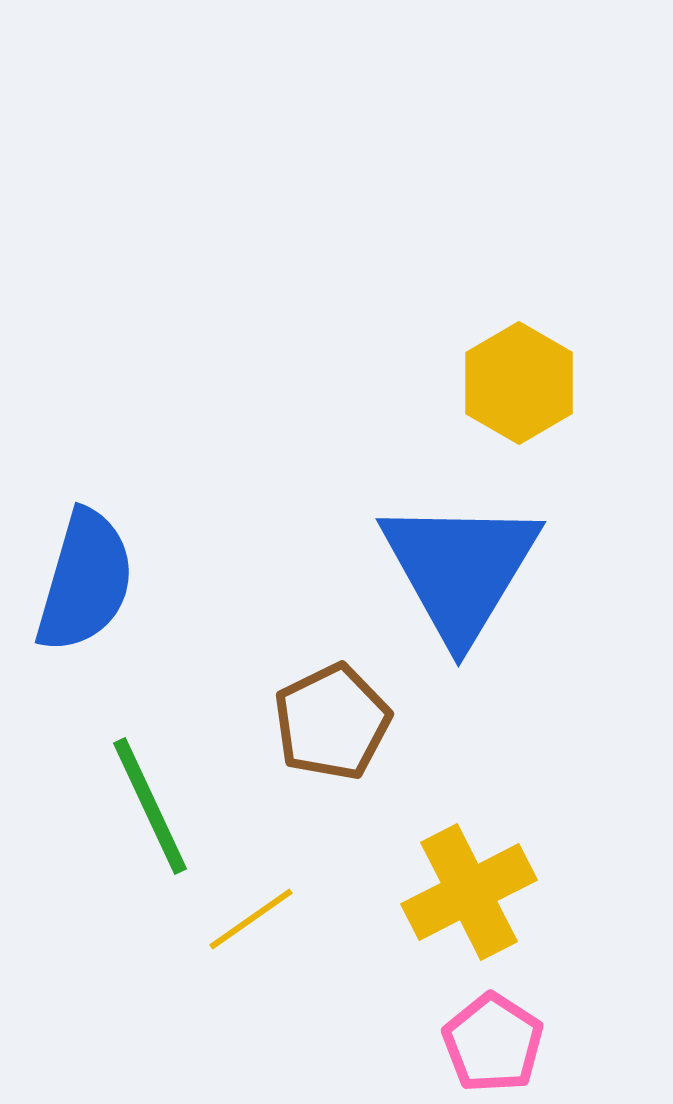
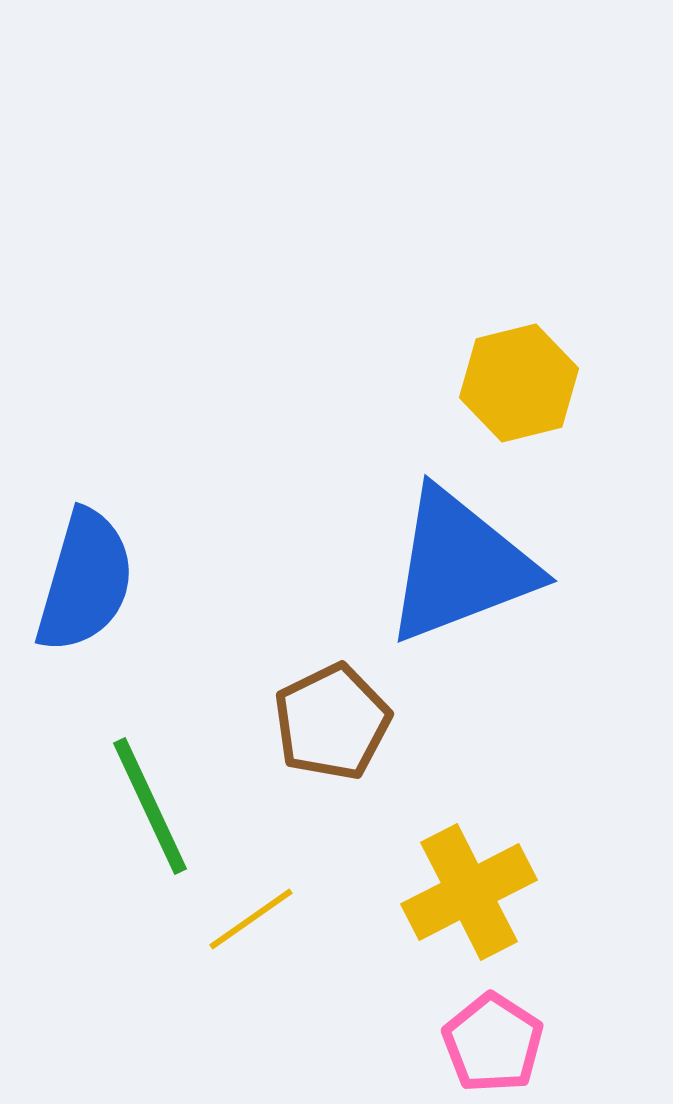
yellow hexagon: rotated 16 degrees clockwise
blue triangle: moved 3 px up; rotated 38 degrees clockwise
